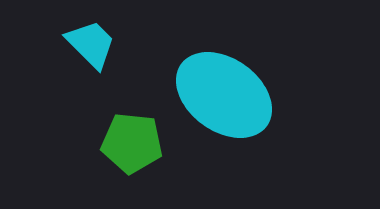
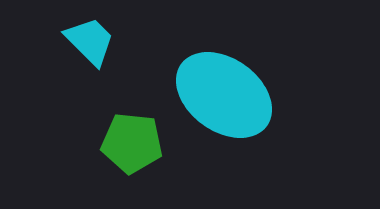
cyan trapezoid: moved 1 px left, 3 px up
